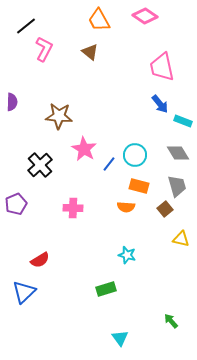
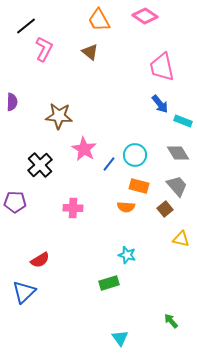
gray trapezoid: rotated 25 degrees counterclockwise
purple pentagon: moved 1 px left, 2 px up; rotated 25 degrees clockwise
green rectangle: moved 3 px right, 6 px up
